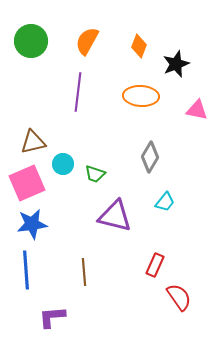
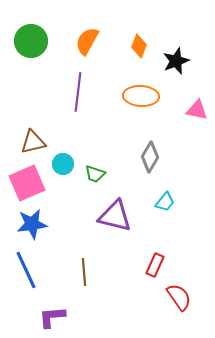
black star: moved 3 px up
blue line: rotated 21 degrees counterclockwise
